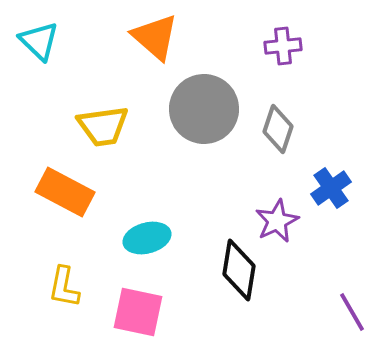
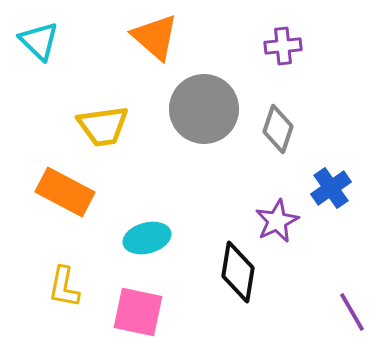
black diamond: moved 1 px left, 2 px down
